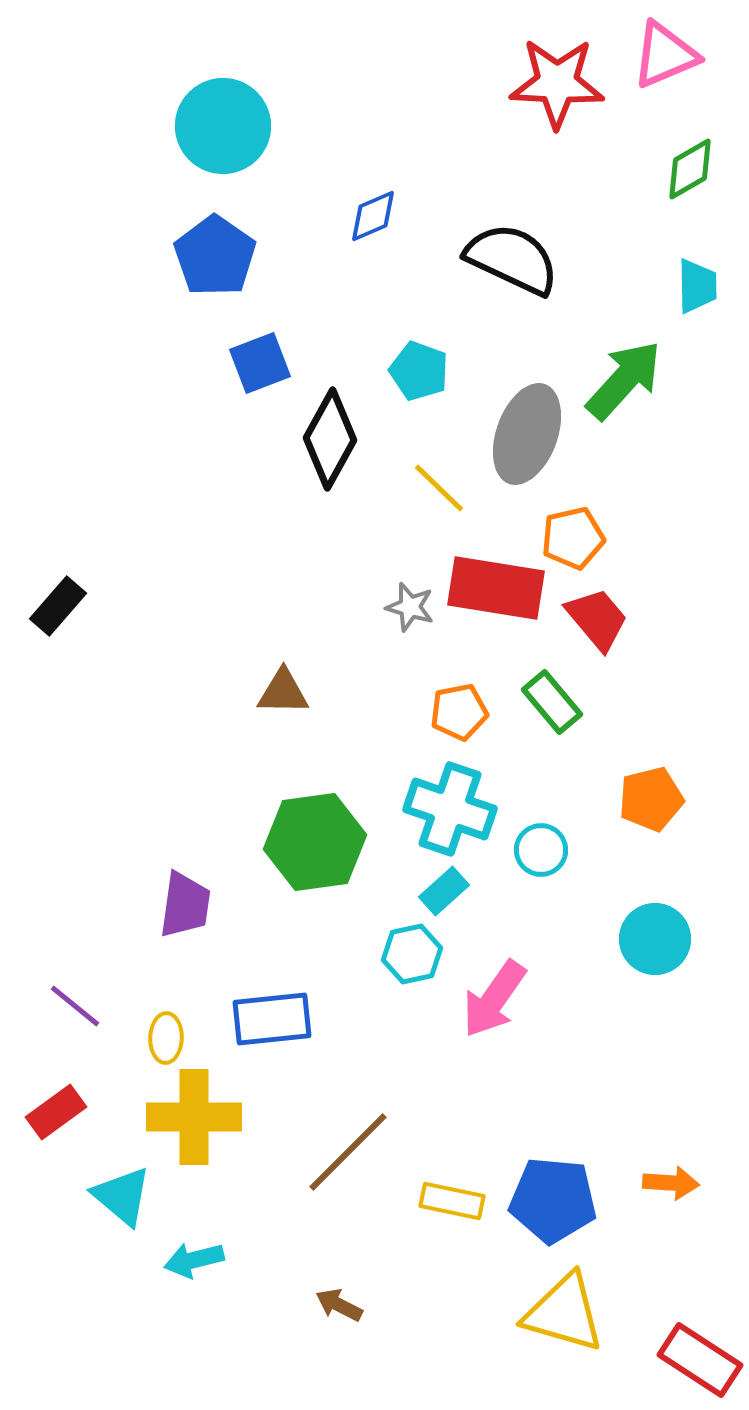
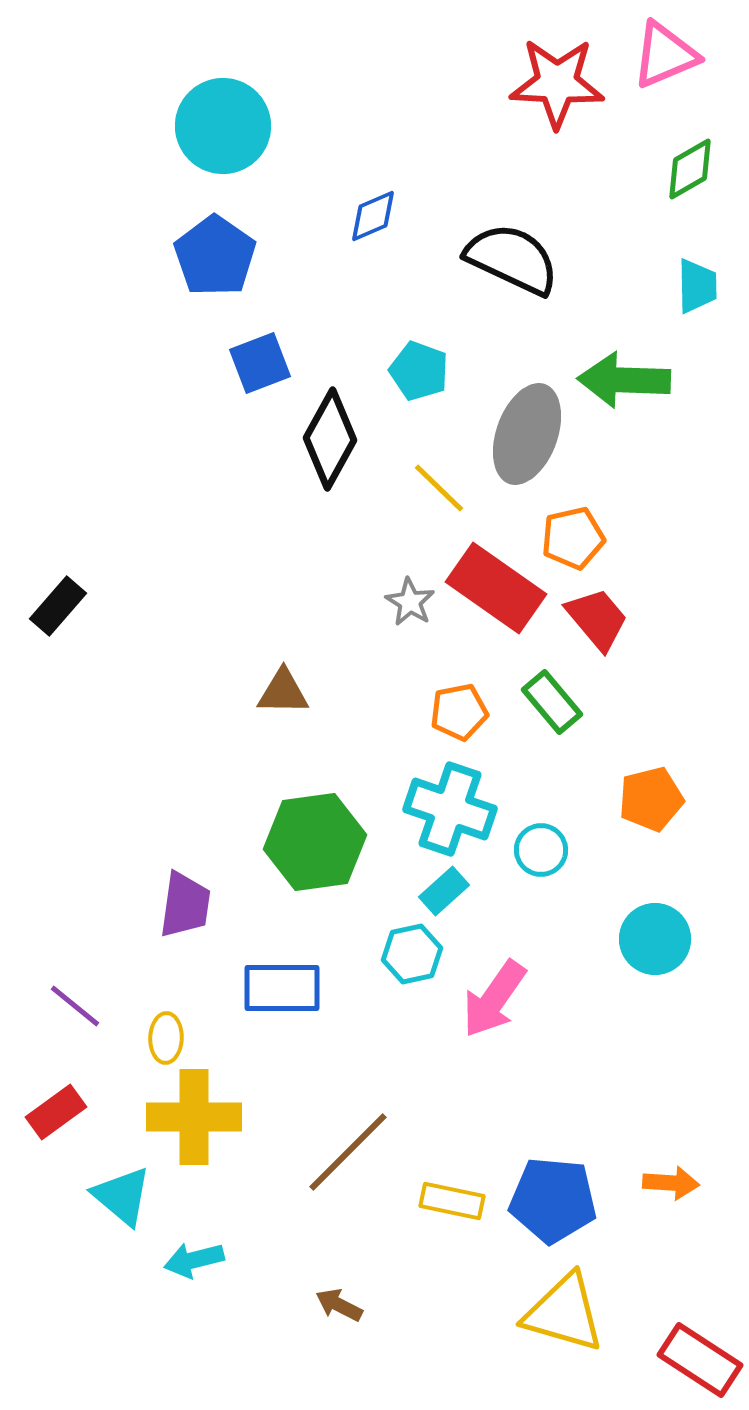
green arrow at (624, 380): rotated 130 degrees counterclockwise
red rectangle at (496, 588): rotated 26 degrees clockwise
gray star at (410, 607): moved 5 px up; rotated 15 degrees clockwise
blue rectangle at (272, 1019): moved 10 px right, 31 px up; rotated 6 degrees clockwise
